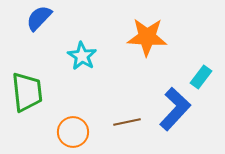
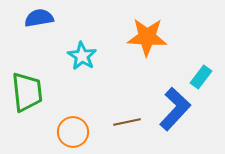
blue semicircle: rotated 36 degrees clockwise
